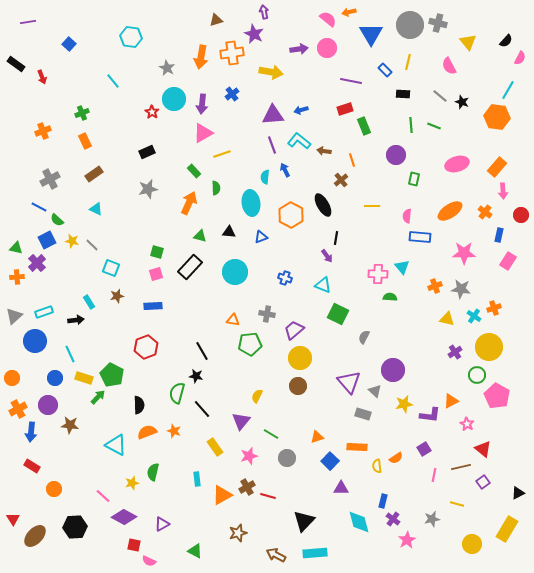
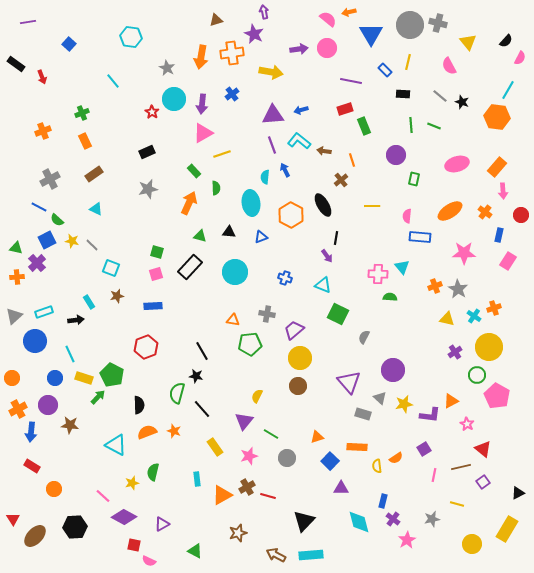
gray star at (461, 289): moved 3 px left; rotated 24 degrees clockwise
gray triangle at (375, 391): moved 5 px right, 7 px down
purple triangle at (241, 421): moved 3 px right
cyan rectangle at (315, 553): moved 4 px left, 2 px down
